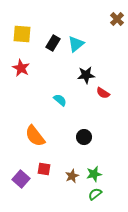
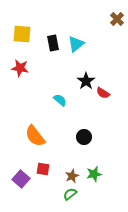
black rectangle: rotated 42 degrees counterclockwise
red star: moved 1 px left; rotated 18 degrees counterclockwise
black star: moved 6 px down; rotated 30 degrees counterclockwise
red square: moved 1 px left
green semicircle: moved 25 px left
